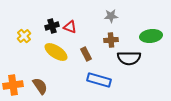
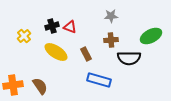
green ellipse: rotated 20 degrees counterclockwise
